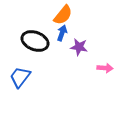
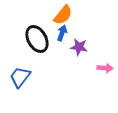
black ellipse: moved 2 px right, 2 px up; rotated 40 degrees clockwise
